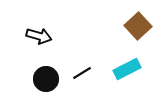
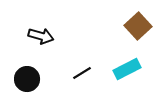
black arrow: moved 2 px right
black circle: moved 19 px left
